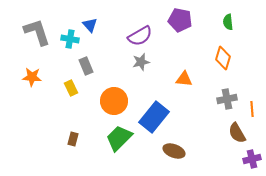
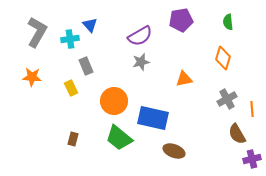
purple pentagon: moved 1 px right; rotated 20 degrees counterclockwise
gray L-shape: rotated 48 degrees clockwise
cyan cross: rotated 18 degrees counterclockwise
orange triangle: rotated 18 degrees counterclockwise
gray cross: rotated 18 degrees counterclockwise
blue rectangle: moved 1 px left, 1 px down; rotated 64 degrees clockwise
brown semicircle: moved 1 px down
green trapezoid: rotated 96 degrees counterclockwise
